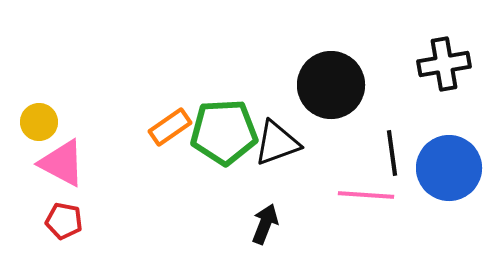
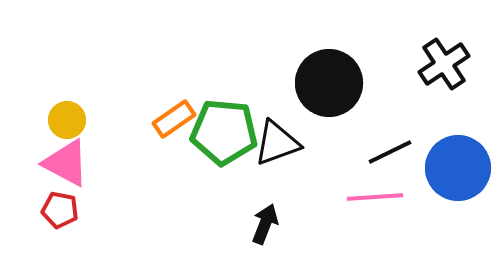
black cross: rotated 24 degrees counterclockwise
black circle: moved 2 px left, 2 px up
yellow circle: moved 28 px right, 2 px up
orange rectangle: moved 4 px right, 8 px up
green pentagon: rotated 8 degrees clockwise
black line: moved 2 px left, 1 px up; rotated 72 degrees clockwise
pink triangle: moved 4 px right
blue circle: moved 9 px right
pink line: moved 9 px right, 2 px down; rotated 8 degrees counterclockwise
red pentagon: moved 4 px left, 11 px up
